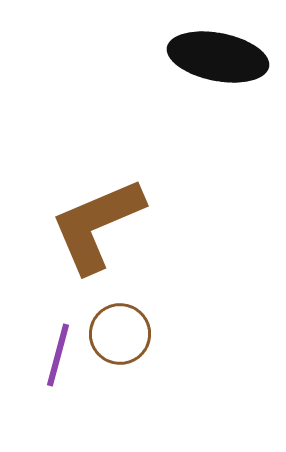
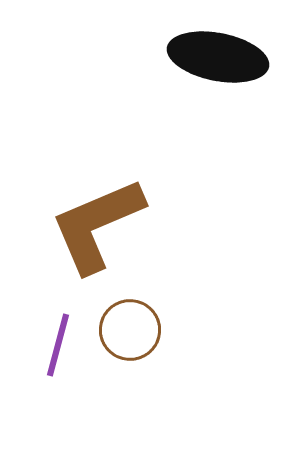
brown circle: moved 10 px right, 4 px up
purple line: moved 10 px up
